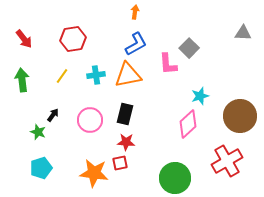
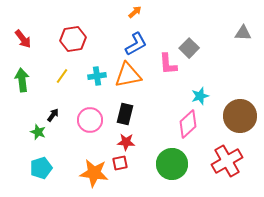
orange arrow: rotated 40 degrees clockwise
red arrow: moved 1 px left
cyan cross: moved 1 px right, 1 px down
green circle: moved 3 px left, 14 px up
